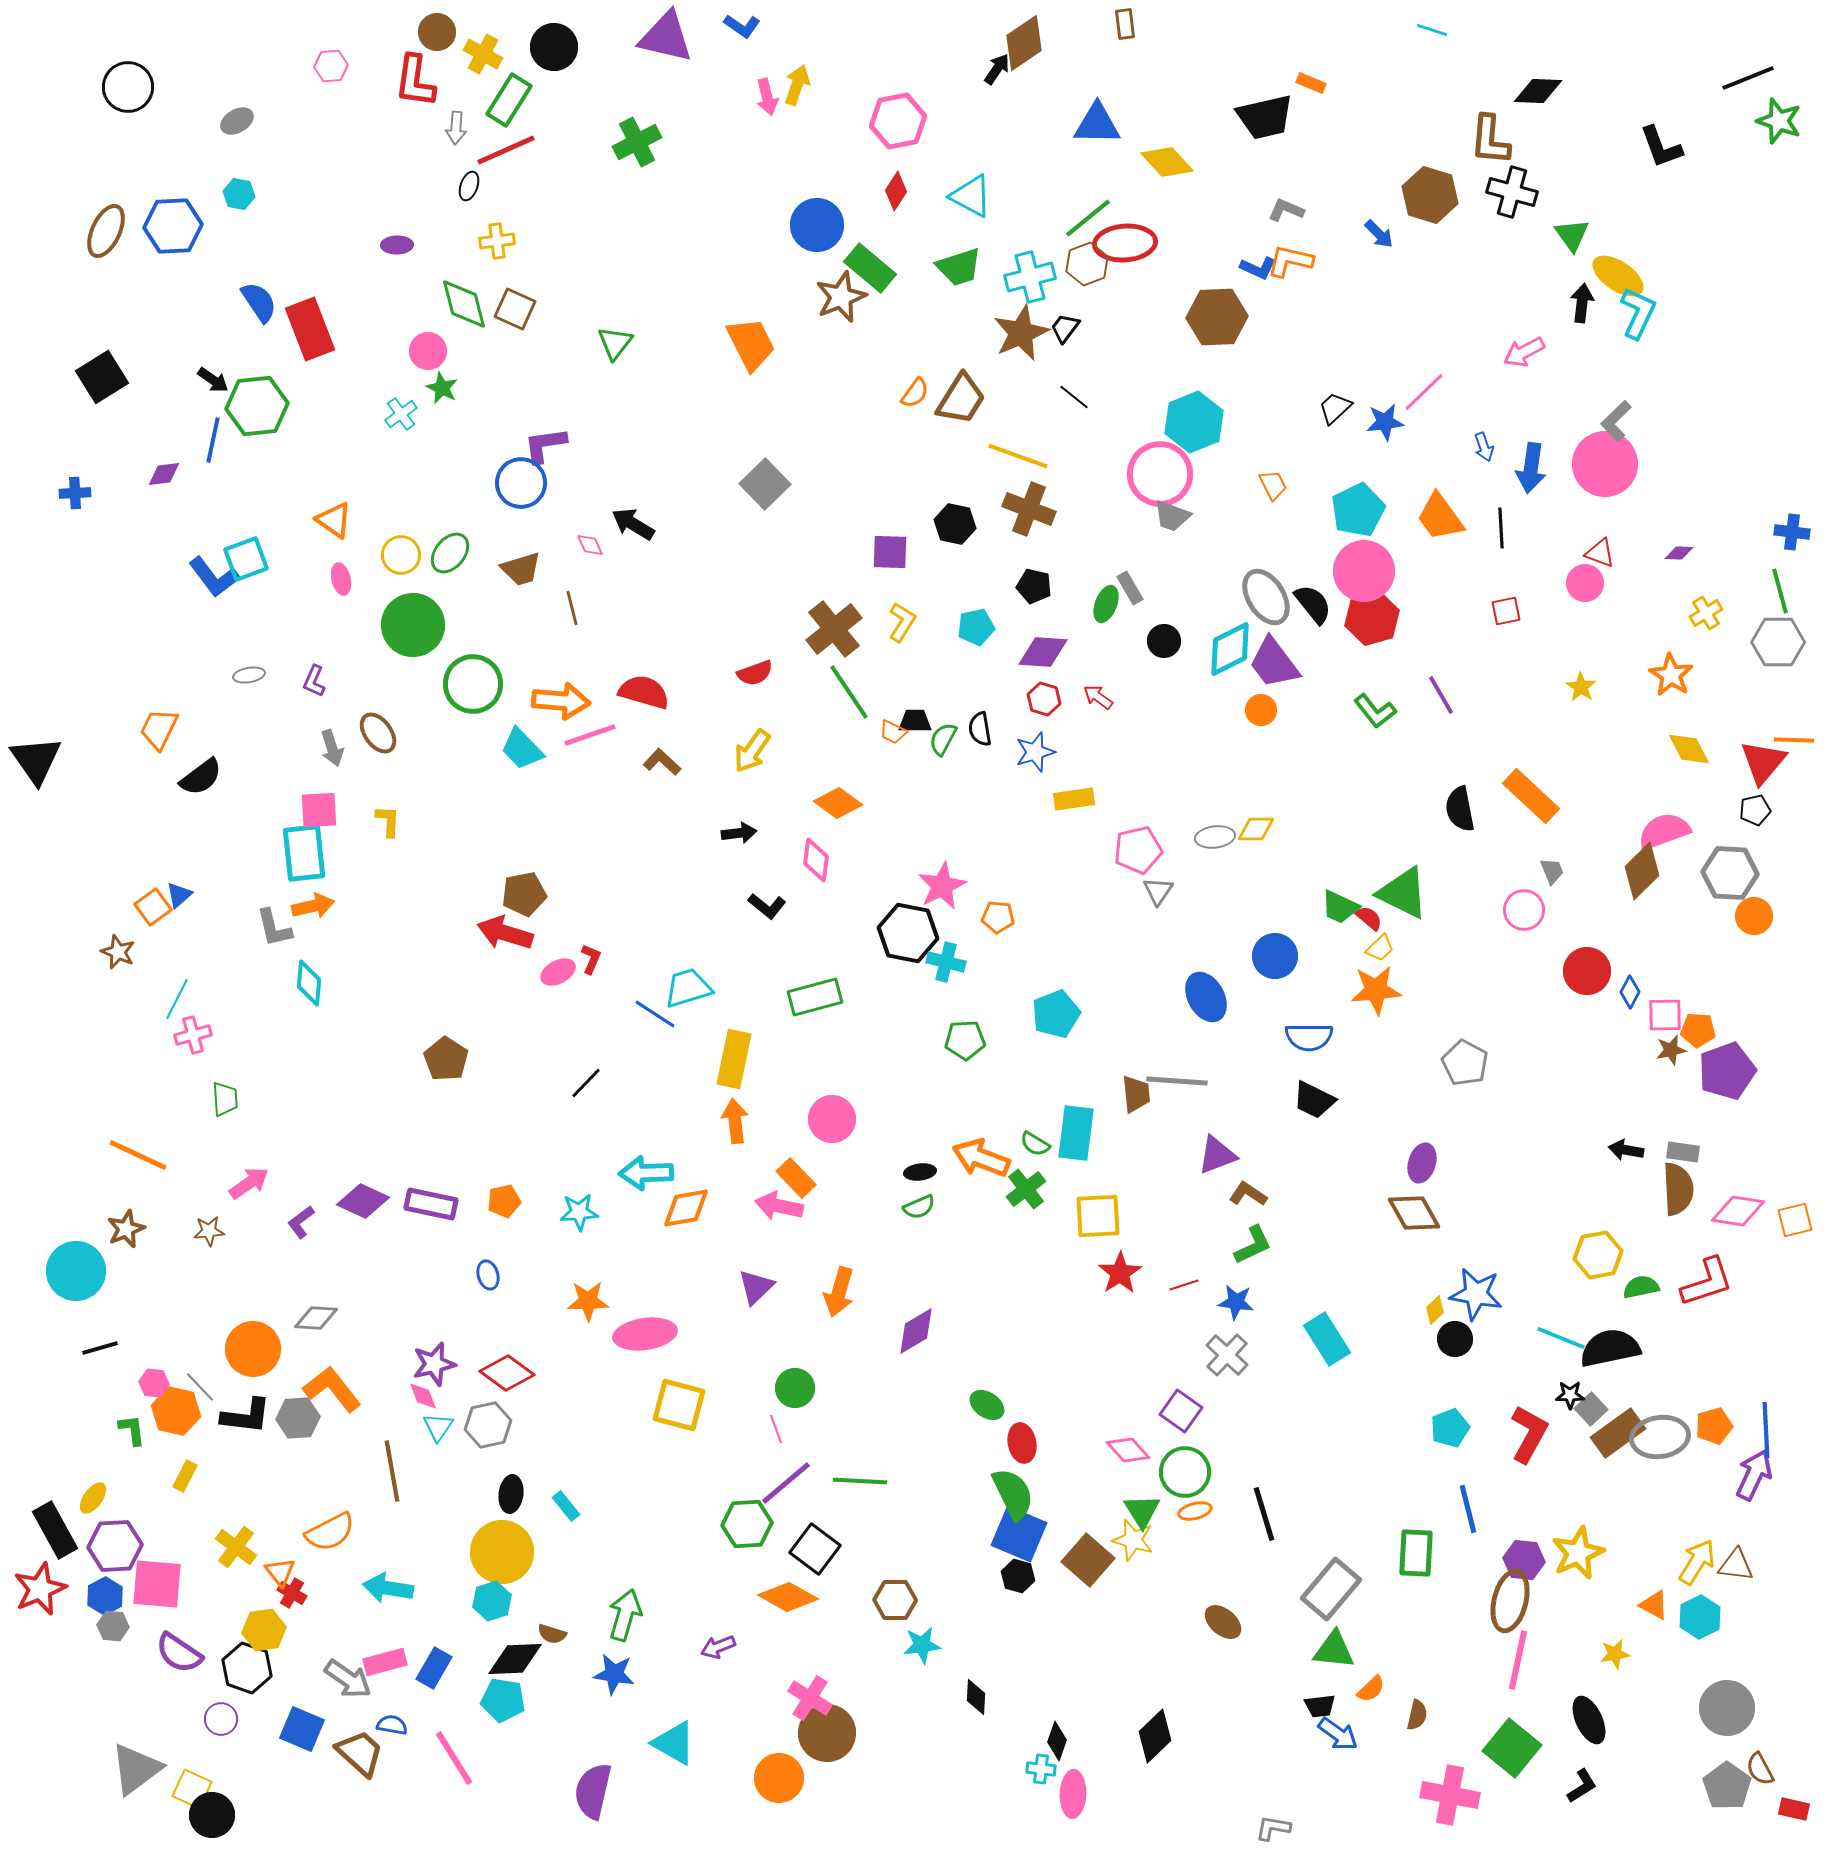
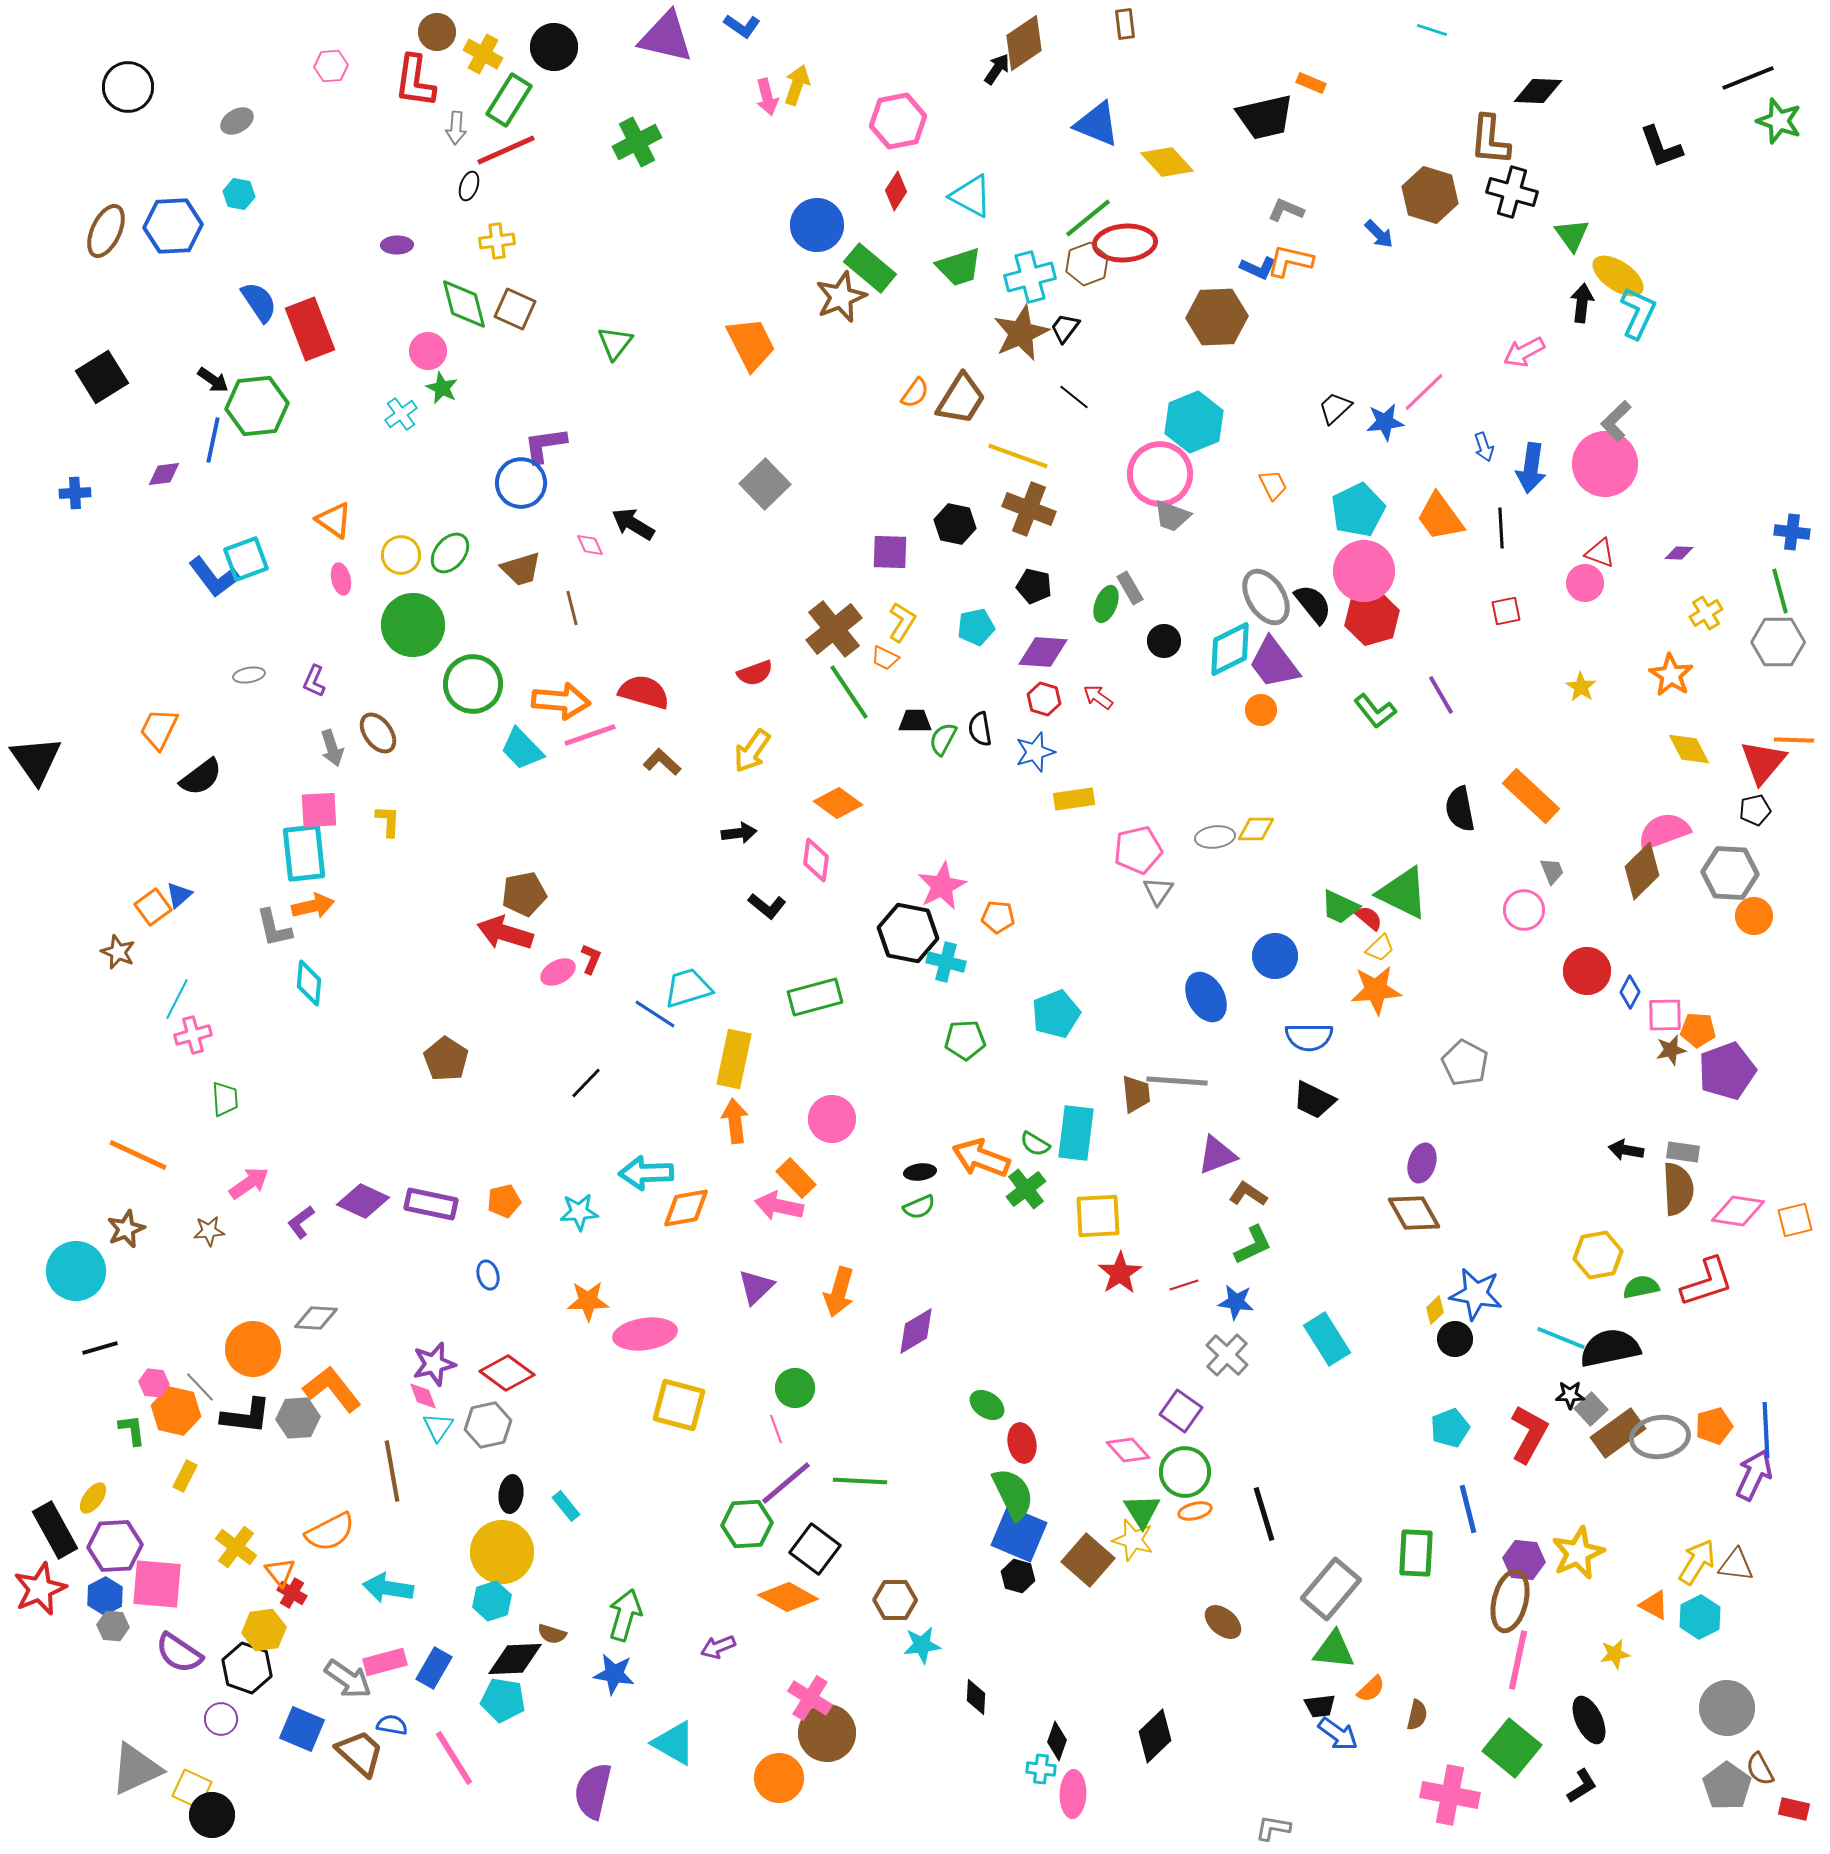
blue triangle at (1097, 124): rotated 21 degrees clockwise
orange trapezoid at (893, 732): moved 8 px left, 74 px up
gray triangle at (136, 1769): rotated 12 degrees clockwise
